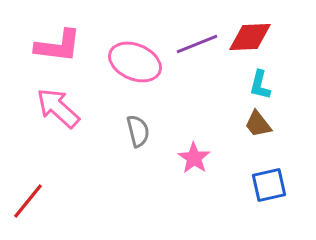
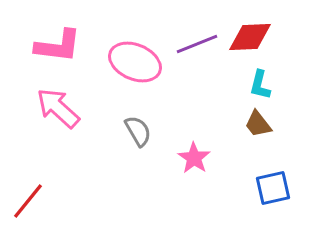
gray semicircle: rotated 16 degrees counterclockwise
blue square: moved 4 px right, 3 px down
